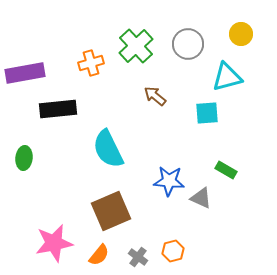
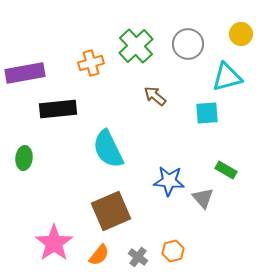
gray triangle: moved 2 px right; rotated 25 degrees clockwise
pink star: rotated 24 degrees counterclockwise
